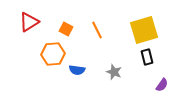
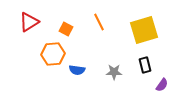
orange line: moved 2 px right, 8 px up
black rectangle: moved 2 px left, 8 px down
gray star: rotated 21 degrees counterclockwise
